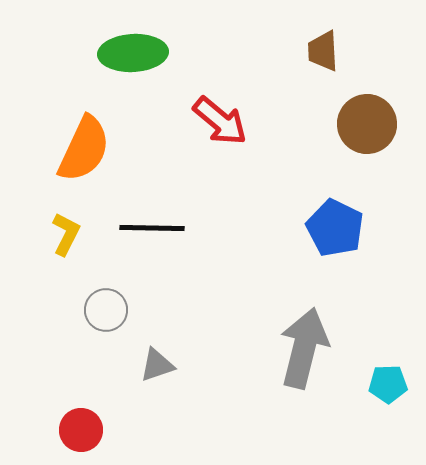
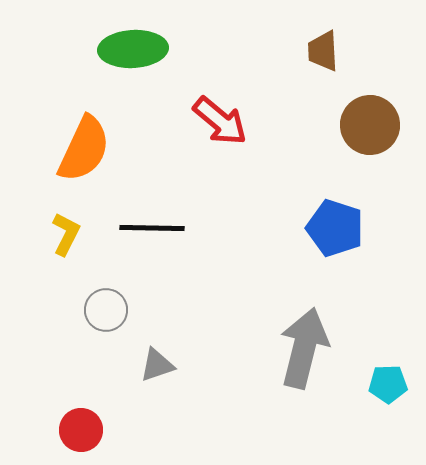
green ellipse: moved 4 px up
brown circle: moved 3 px right, 1 px down
blue pentagon: rotated 8 degrees counterclockwise
